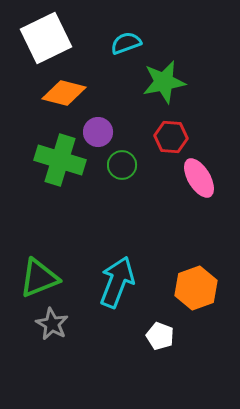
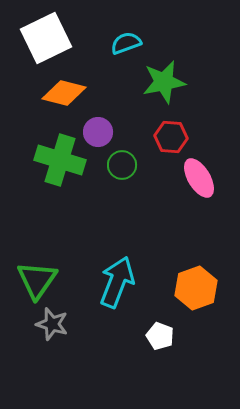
green triangle: moved 2 px left, 2 px down; rotated 33 degrees counterclockwise
gray star: rotated 12 degrees counterclockwise
